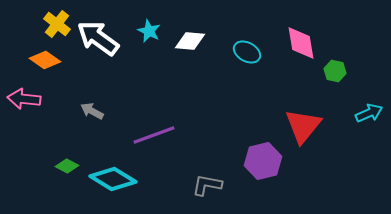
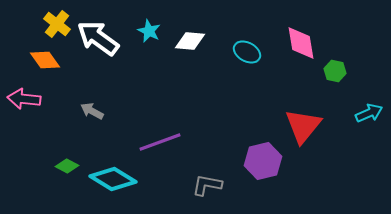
orange diamond: rotated 20 degrees clockwise
purple line: moved 6 px right, 7 px down
